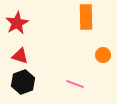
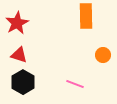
orange rectangle: moved 1 px up
red triangle: moved 1 px left, 1 px up
black hexagon: rotated 10 degrees counterclockwise
